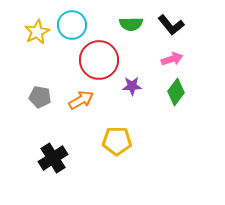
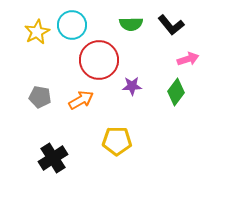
pink arrow: moved 16 px right
